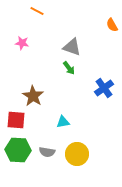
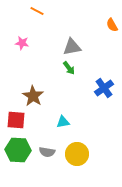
gray triangle: rotated 30 degrees counterclockwise
